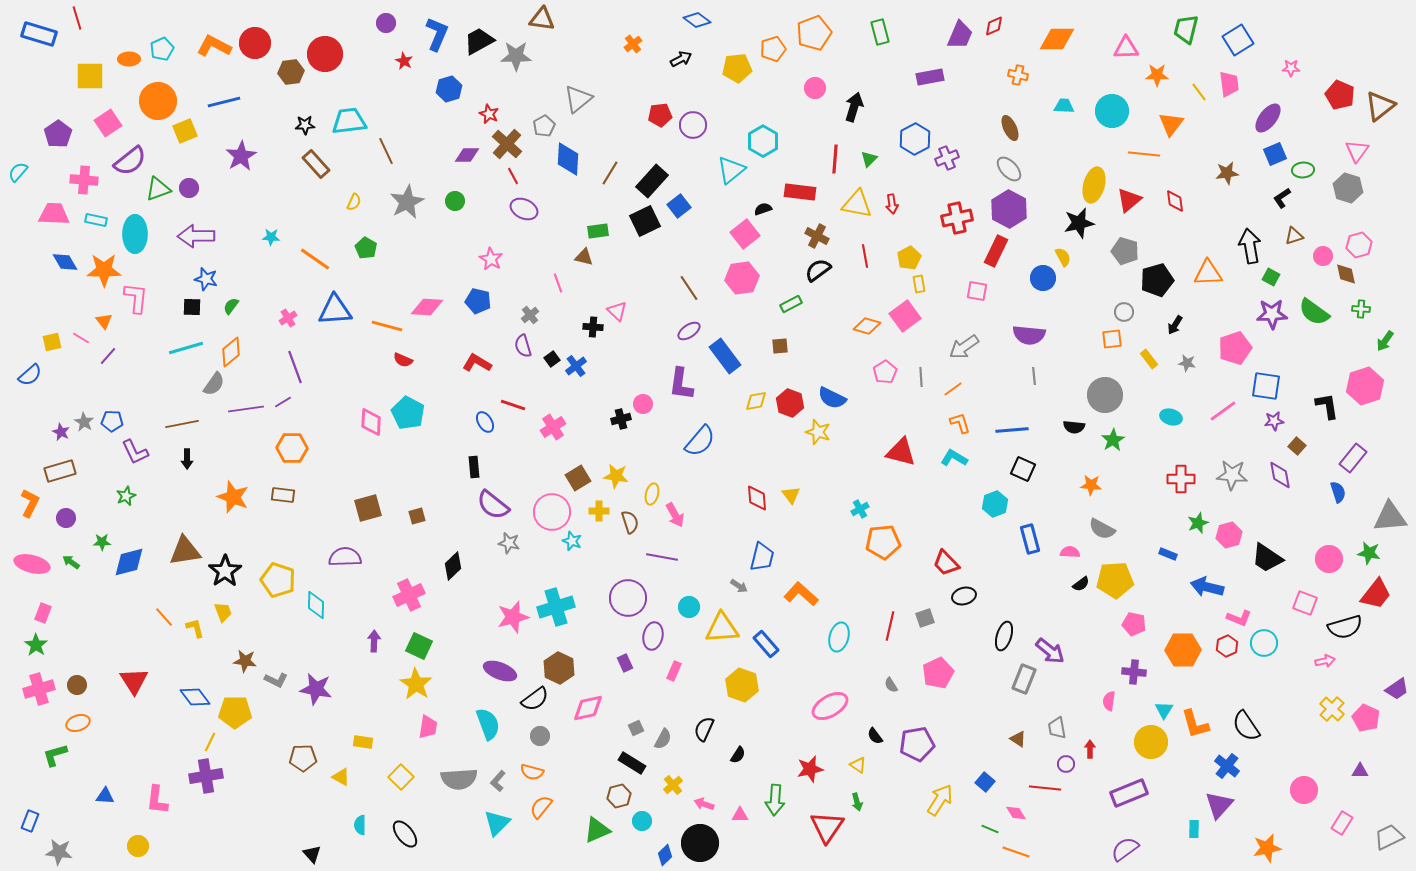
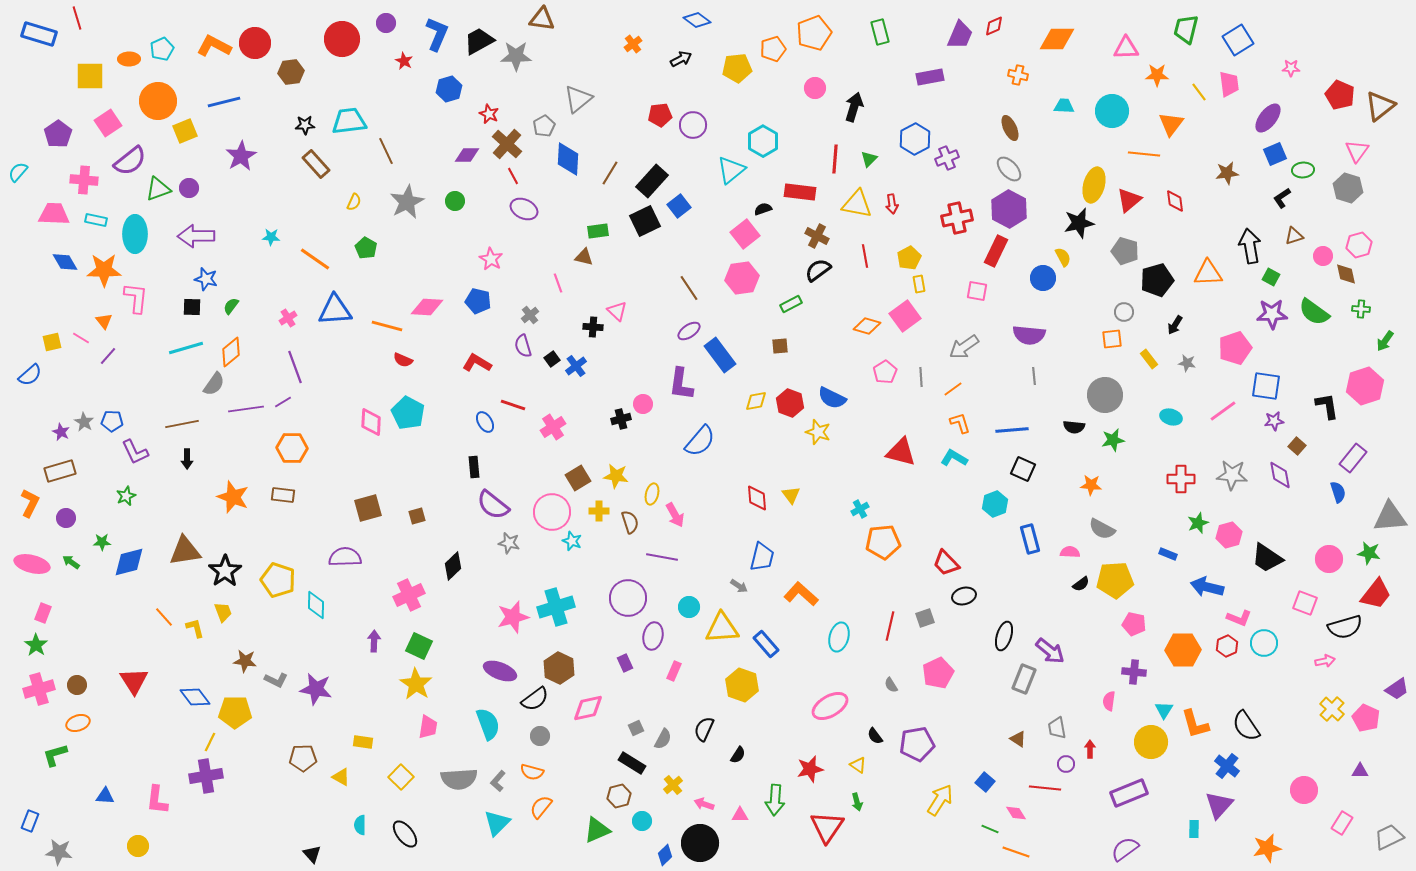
red circle at (325, 54): moved 17 px right, 15 px up
blue rectangle at (725, 356): moved 5 px left, 1 px up
green star at (1113, 440): rotated 20 degrees clockwise
